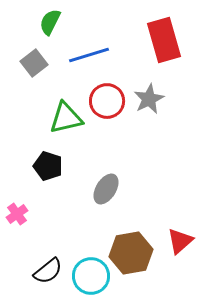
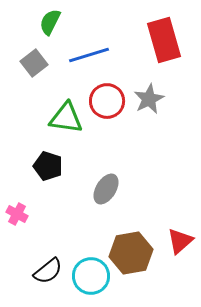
green triangle: rotated 21 degrees clockwise
pink cross: rotated 25 degrees counterclockwise
